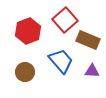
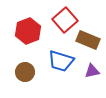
blue trapezoid: rotated 148 degrees clockwise
purple triangle: rotated 14 degrees counterclockwise
